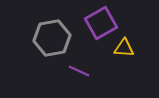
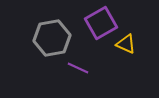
yellow triangle: moved 2 px right, 4 px up; rotated 20 degrees clockwise
purple line: moved 1 px left, 3 px up
